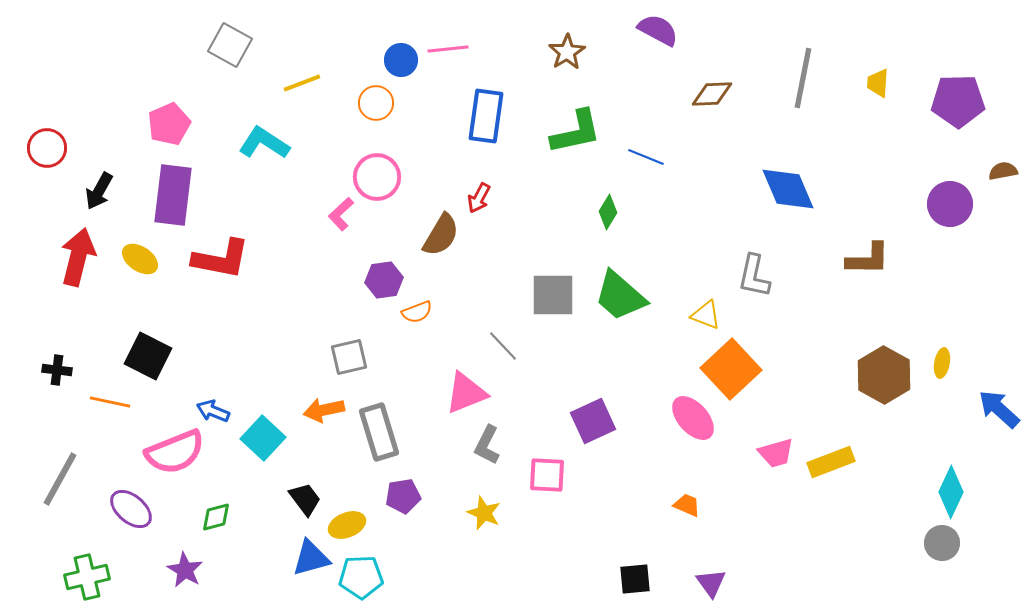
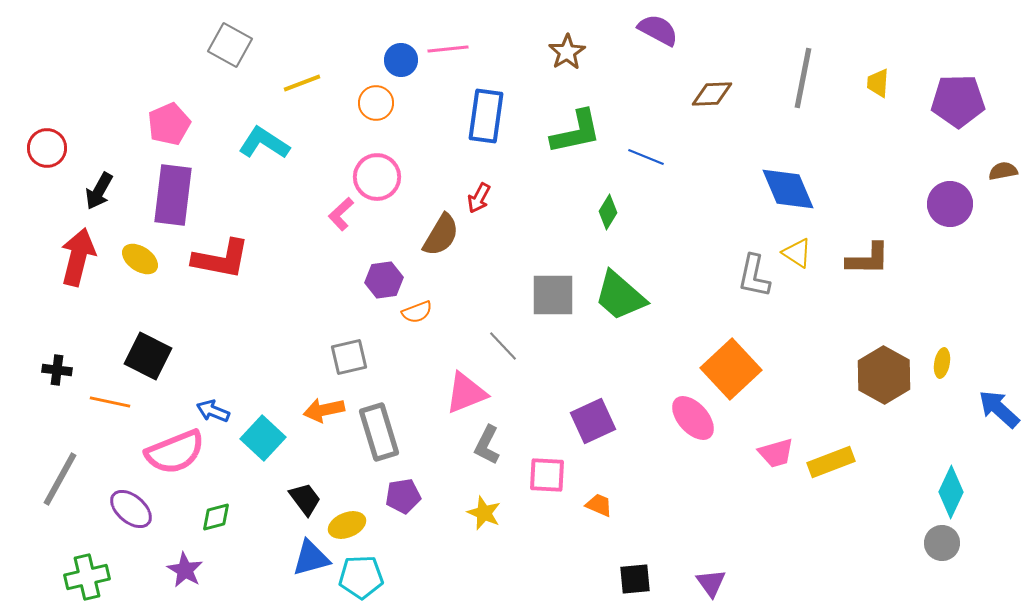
yellow triangle at (706, 315): moved 91 px right, 62 px up; rotated 12 degrees clockwise
orange trapezoid at (687, 505): moved 88 px left
